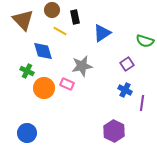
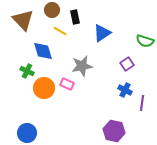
purple hexagon: rotated 15 degrees counterclockwise
